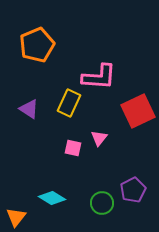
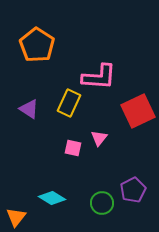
orange pentagon: rotated 16 degrees counterclockwise
